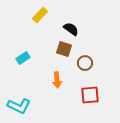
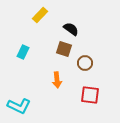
cyan rectangle: moved 6 px up; rotated 32 degrees counterclockwise
red square: rotated 12 degrees clockwise
